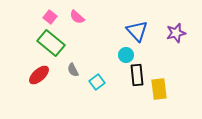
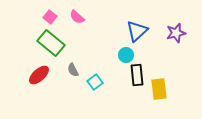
blue triangle: rotated 30 degrees clockwise
cyan square: moved 2 px left
